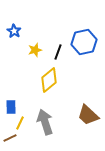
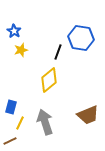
blue hexagon: moved 3 px left, 4 px up; rotated 20 degrees clockwise
yellow star: moved 14 px left
blue rectangle: rotated 16 degrees clockwise
brown trapezoid: rotated 65 degrees counterclockwise
brown line: moved 3 px down
